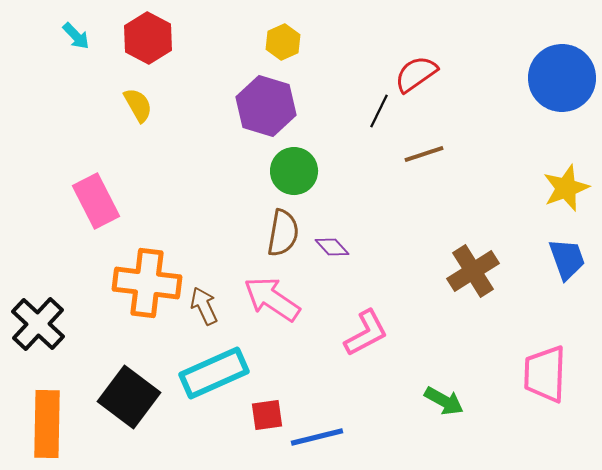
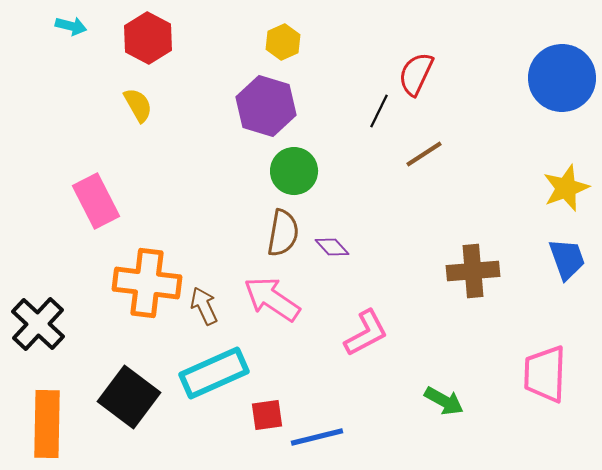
cyan arrow: moved 5 px left, 10 px up; rotated 32 degrees counterclockwise
red semicircle: rotated 30 degrees counterclockwise
brown line: rotated 15 degrees counterclockwise
brown cross: rotated 27 degrees clockwise
